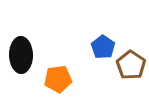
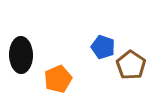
blue pentagon: rotated 15 degrees counterclockwise
orange pentagon: rotated 16 degrees counterclockwise
